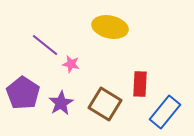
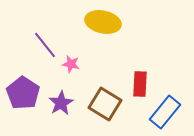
yellow ellipse: moved 7 px left, 5 px up
purple line: rotated 12 degrees clockwise
